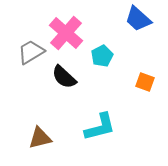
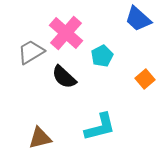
orange square: moved 3 px up; rotated 30 degrees clockwise
